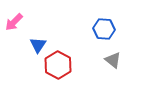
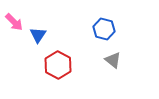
pink arrow: rotated 90 degrees counterclockwise
blue hexagon: rotated 10 degrees clockwise
blue triangle: moved 10 px up
